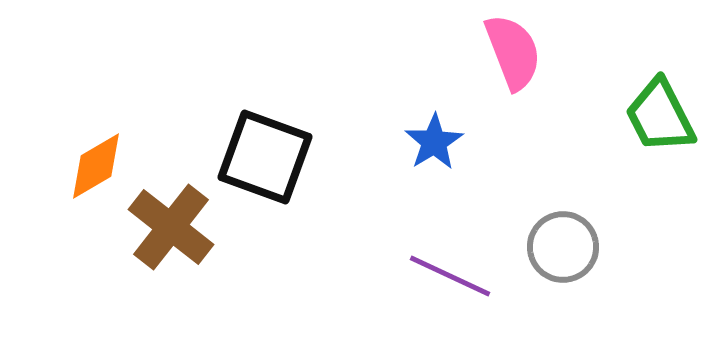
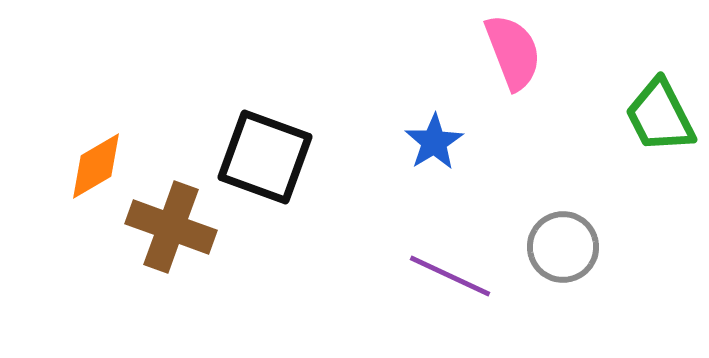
brown cross: rotated 18 degrees counterclockwise
